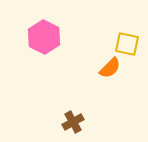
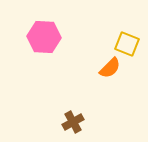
pink hexagon: rotated 24 degrees counterclockwise
yellow square: rotated 10 degrees clockwise
